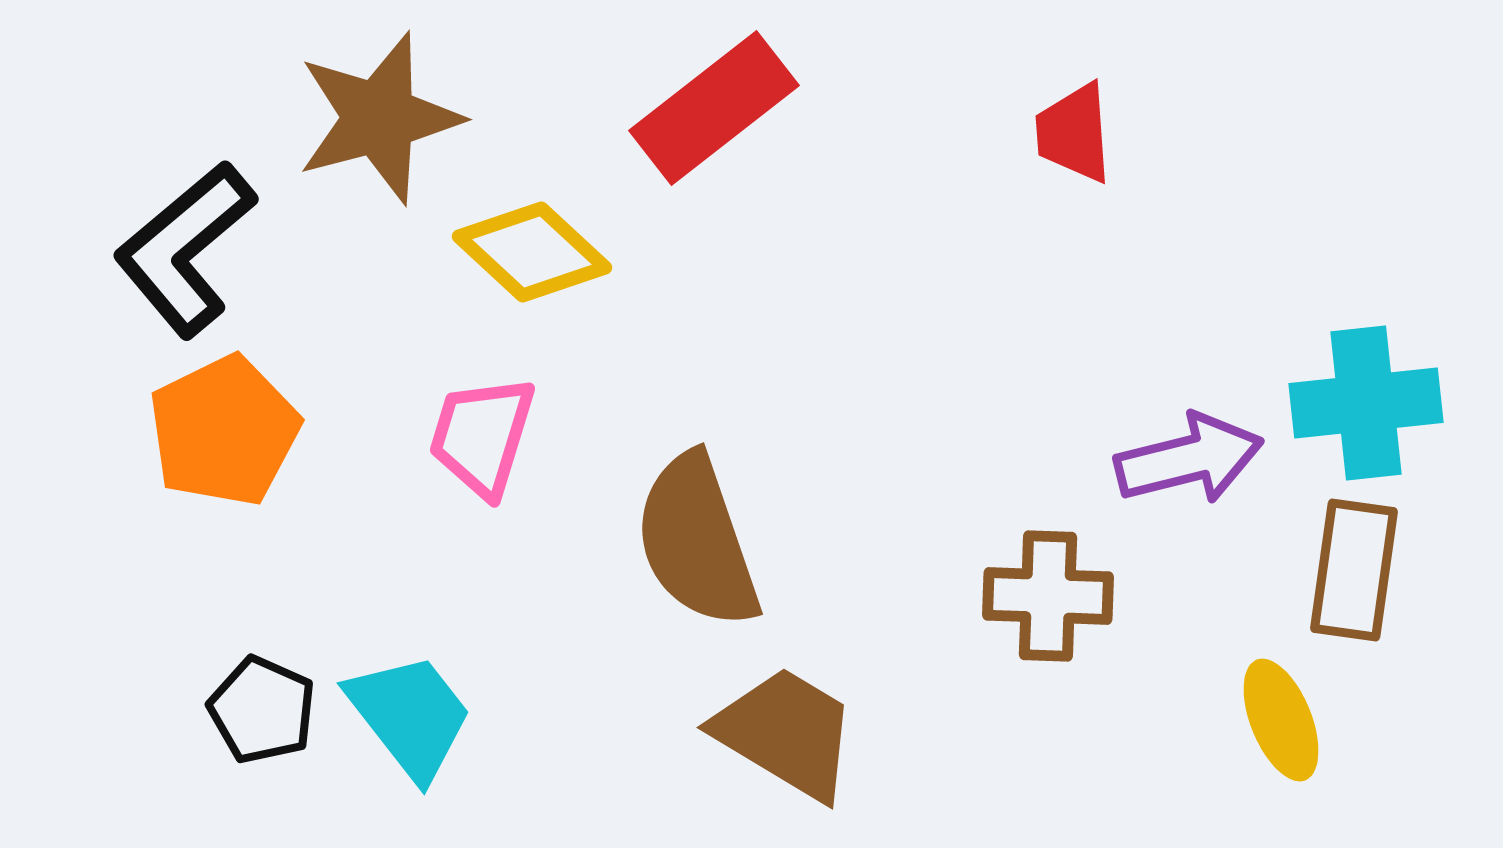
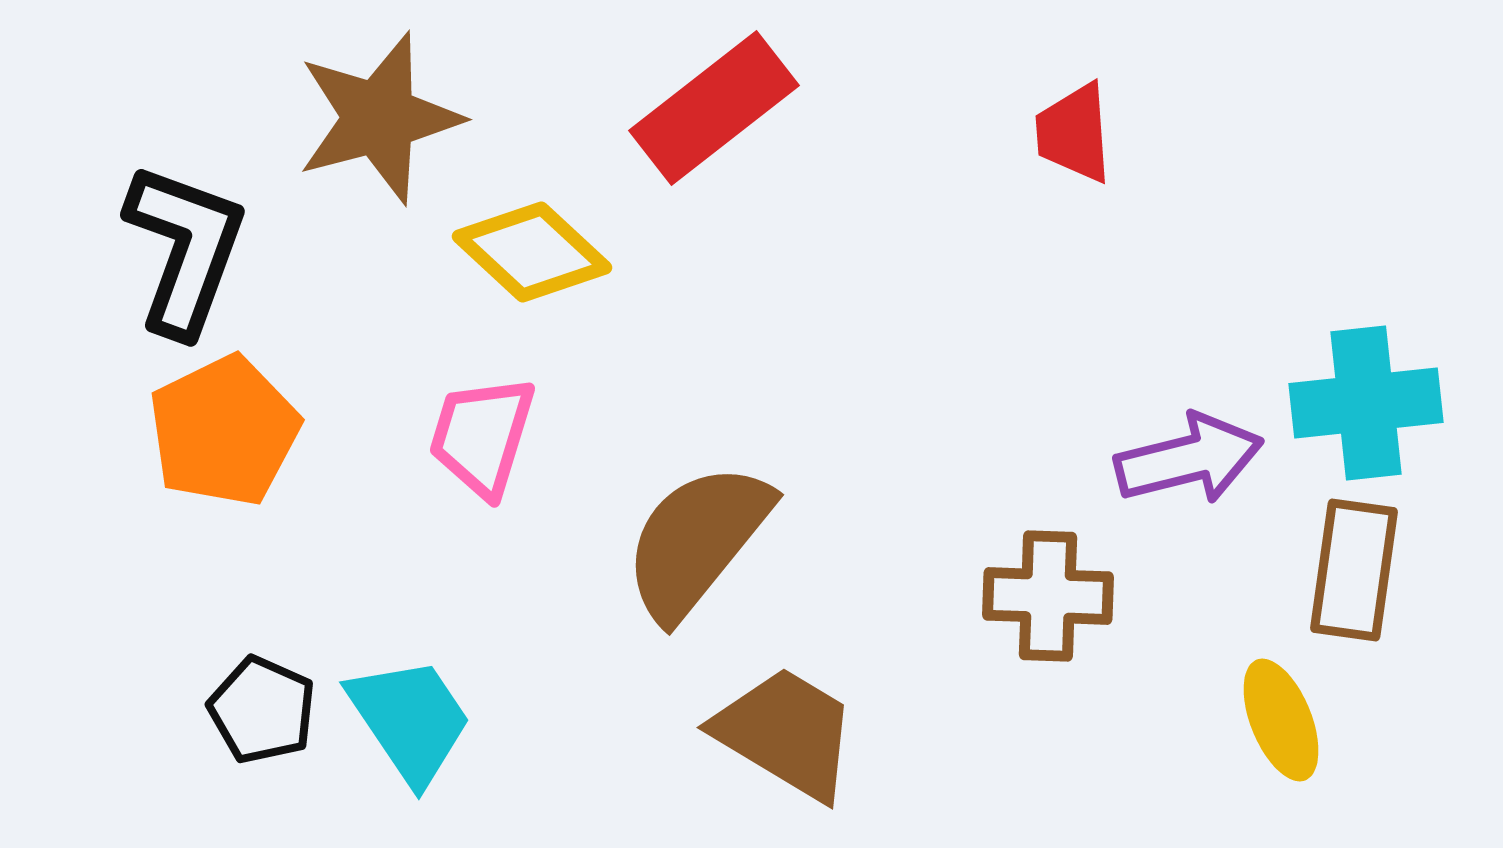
black L-shape: rotated 150 degrees clockwise
brown semicircle: rotated 58 degrees clockwise
cyan trapezoid: moved 4 px down; rotated 4 degrees clockwise
